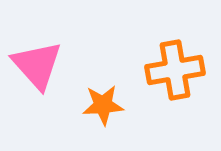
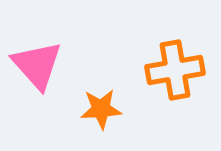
orange star: moved 2 px left, 4 px down
